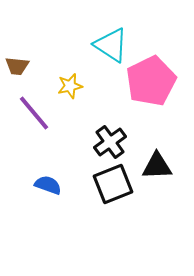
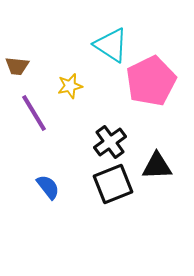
purple line: rotated 9 degrees clockwise
blue semicircle: moved 2 px down; rotated 32 degrees clockwise
